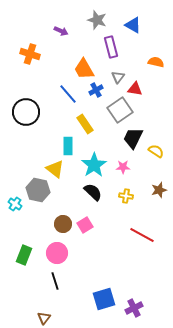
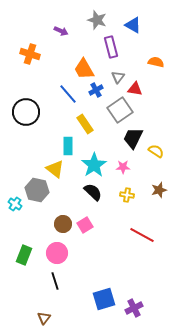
gray hexagon: moved 1 px left
yellow cross: moved 1 px right, 1 px up
